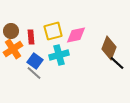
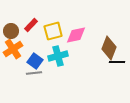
red rectangle: moved 12 px up; rotated 48 degrees clockwise
cyan cross: moved 1 px left, 1 px down
black line: moved 1 px up; rotated 42 degrees counterclockwise
gray line: rotated 49 degrees counterclockwise
